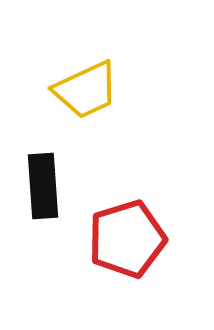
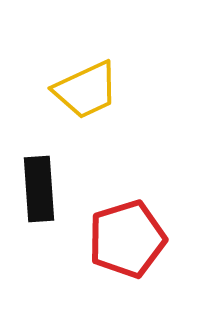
black rectangle: moved 4 px left, 3 px down
